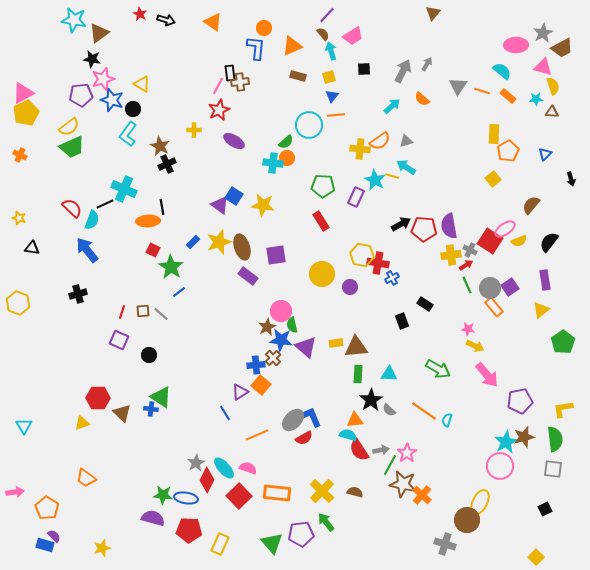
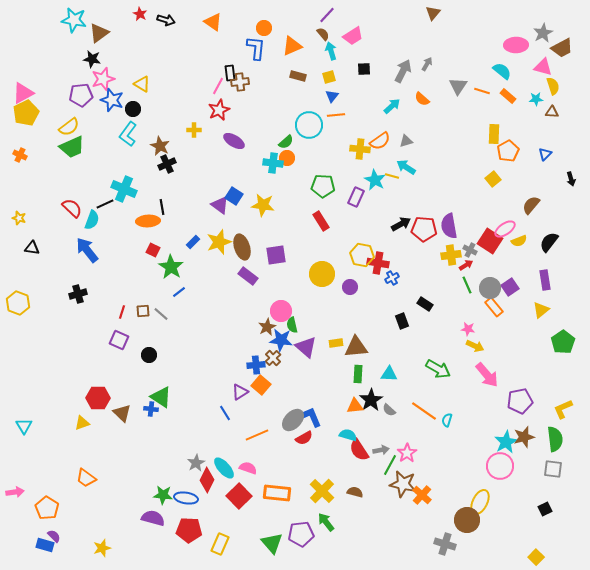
yellow L-shape at (563, 409): rotated 15 degrees counterclockwise
orange triangle at (355, 420): moved 14 px up
